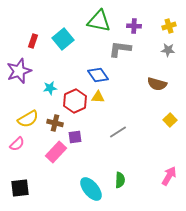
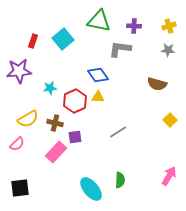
purple star: rotated 15 degrees clockwise
